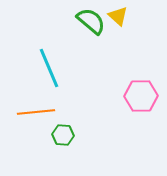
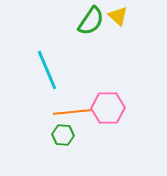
green semicircle: rotated 84 degrees clockwise
cyan line: moved 2 px left, 2 px down
pink hexagon: moved 33 px left, 12 px down
orange line: moved 36 px right
